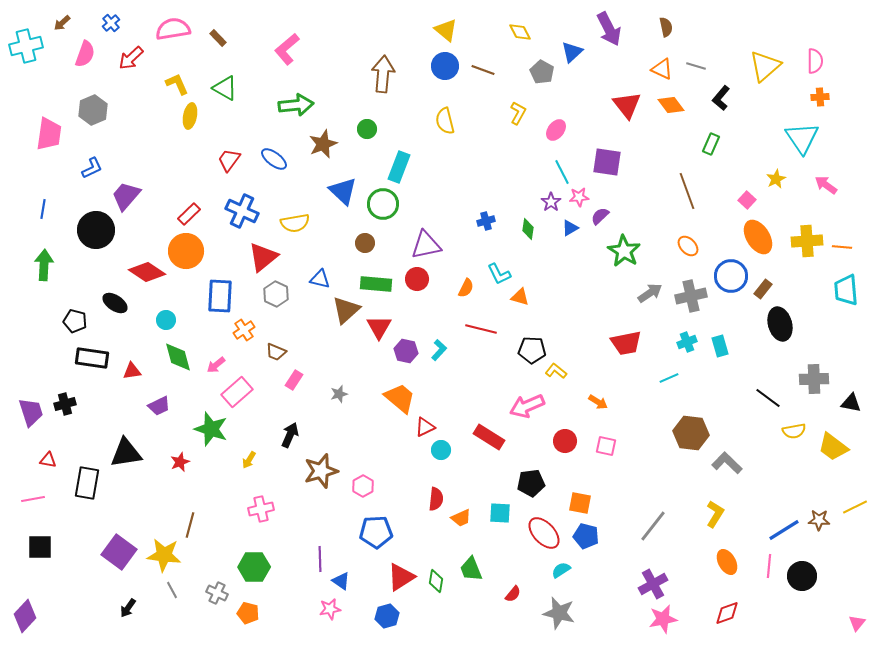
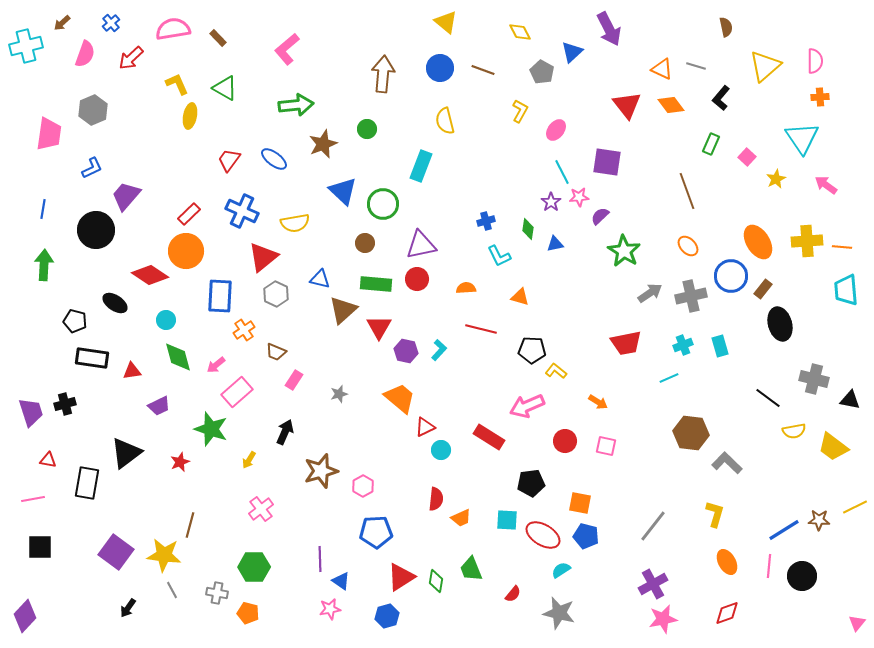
brown semicircle at (666, 27): moved 60 px right
yellow triangle at (446, 30): moved 8 px up
blue circle at (445, 66): moved 5 px left, 2 px down
yellow L-shape at (518, 113): moved 2 px right, 2 px up
cyan rectangle at (399, 167): moved 22 px right, 1 px up
pink square at (747, 200): moved 43 px up
blue triangle at (570, 228): moved 15 px left, 16 px down; rotated 18 degrees clockwise
orange ellipse at (758, 237): moved 5 px down
purple triangle at (426, 245): moved 5 px left
red diamond at (147, 272): moved 3 px right, 3 px down
cyan L-shape at (499, 274): moved 18 px up
orange semicircle at (466, 288): rotated 120 degrees counterclockwise
brown triangle at (346, 310): moved 3 px left
cyan cross at (687, 342): moved 4 px left, 3 px down
gray cross at (814, 379): rotated 16 degrees clockwise
black triangle at (851, 403): moved 1 px left, 3 px up
black arrow at (290, 435): moved 5 px left, 3 px up
black triangle at (126, 453): rotated 28 degrees counterclockwise
pink cross at (261, 509): rotated 25 degrees counterclockwise
cyan square at (500, 513): moved 7 px right, 7 px down
yellow L-shape at (715, 514): rotated 16 degrees counterclockwise
red ellipse at (544, 533): moved 1 px left, 2 px down; rotated 16 degrees counterclockwise
purple square at (119, 552): moved 3 px left
gray cross at (217, 593): rotated 15 degrees counterclockwise
